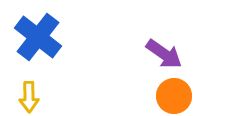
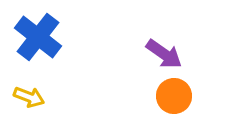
yellow arrow: rotated 68 degrees counterclockwise
